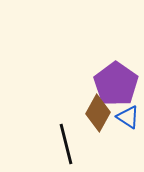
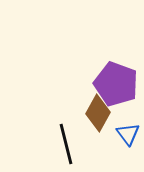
purple pentagon: rotated 15 degrees counterclockwise
blue triangle: moved 17 px down; rotated 20 degrees clockwise
